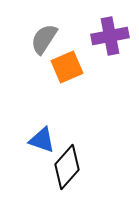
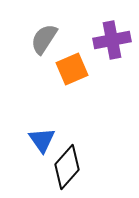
purple cross: moved 2 px right, 4 px down
orange square: moved 5 px right, 2 px down
blue triangle: rotated 36 degrees clockwise
